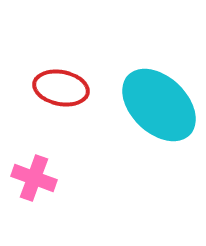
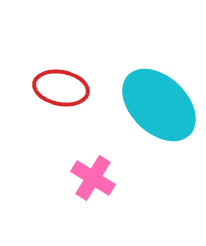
pink cross: moved 59 px right; rotated 12 degrees clockwise
